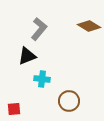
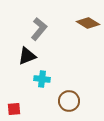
brown diamond: moved 1 px left, 3 px up
